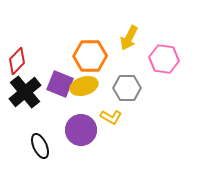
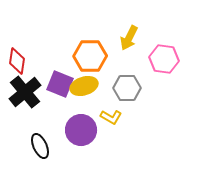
red diamond: rotated 36 degrees counterclockwise
